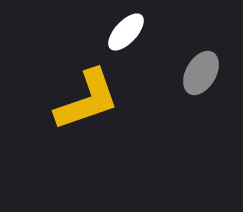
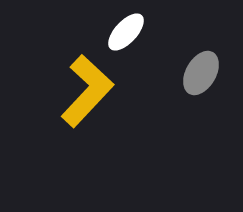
yellow L-shape: moved 9 px up; rotated 28 degrees counterclockwise
